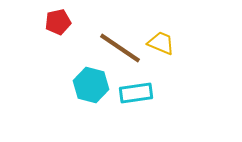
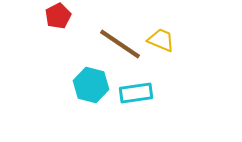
red pentagon: moved 6 px up; rotated 15 degrees counterclockwise
yellow trapezoid: moved 3 px up
brown line: moved 4 px up
